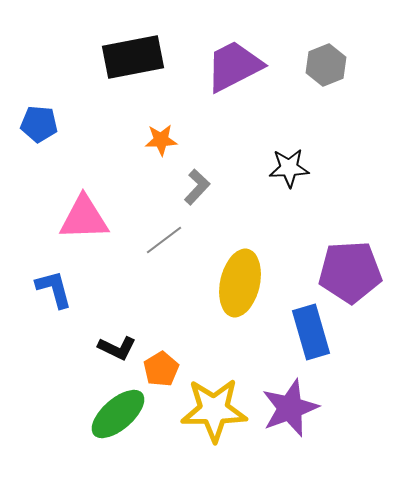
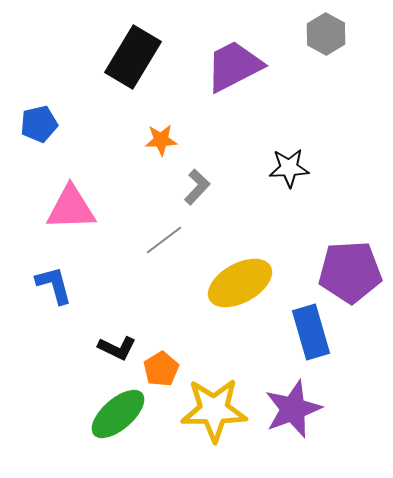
black rectangle: rotated 48 degrees counterclockwise
gray hexagon: moved 31 px up; rotated 9 degrees counterclockwise
blue pentagon: rotated 18 degrees counterclockwise
pink triangle: moved 13 px left, 10 px up
yellow ellipse: rotated 48 degrees clockwise
blue L-shape: moved 4 px up
purple star: moved 3 px right, 1 px down
